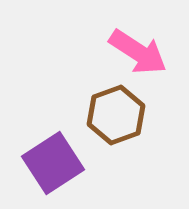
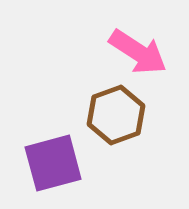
purple square: rotated 18 degrees clockwise
